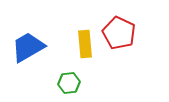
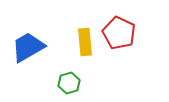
yellow rectangle: moved 2 px up
green hexagon: rotated 10 degrees counterclockwise
